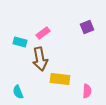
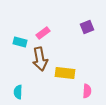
yellow rectangle: moved 5 px right, 6 px up
cyan semicircle: rotated 24 degrees clockwise
